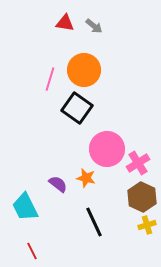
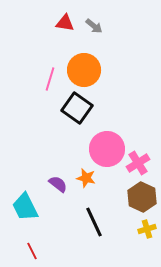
yellow cross: moved 4 px down
